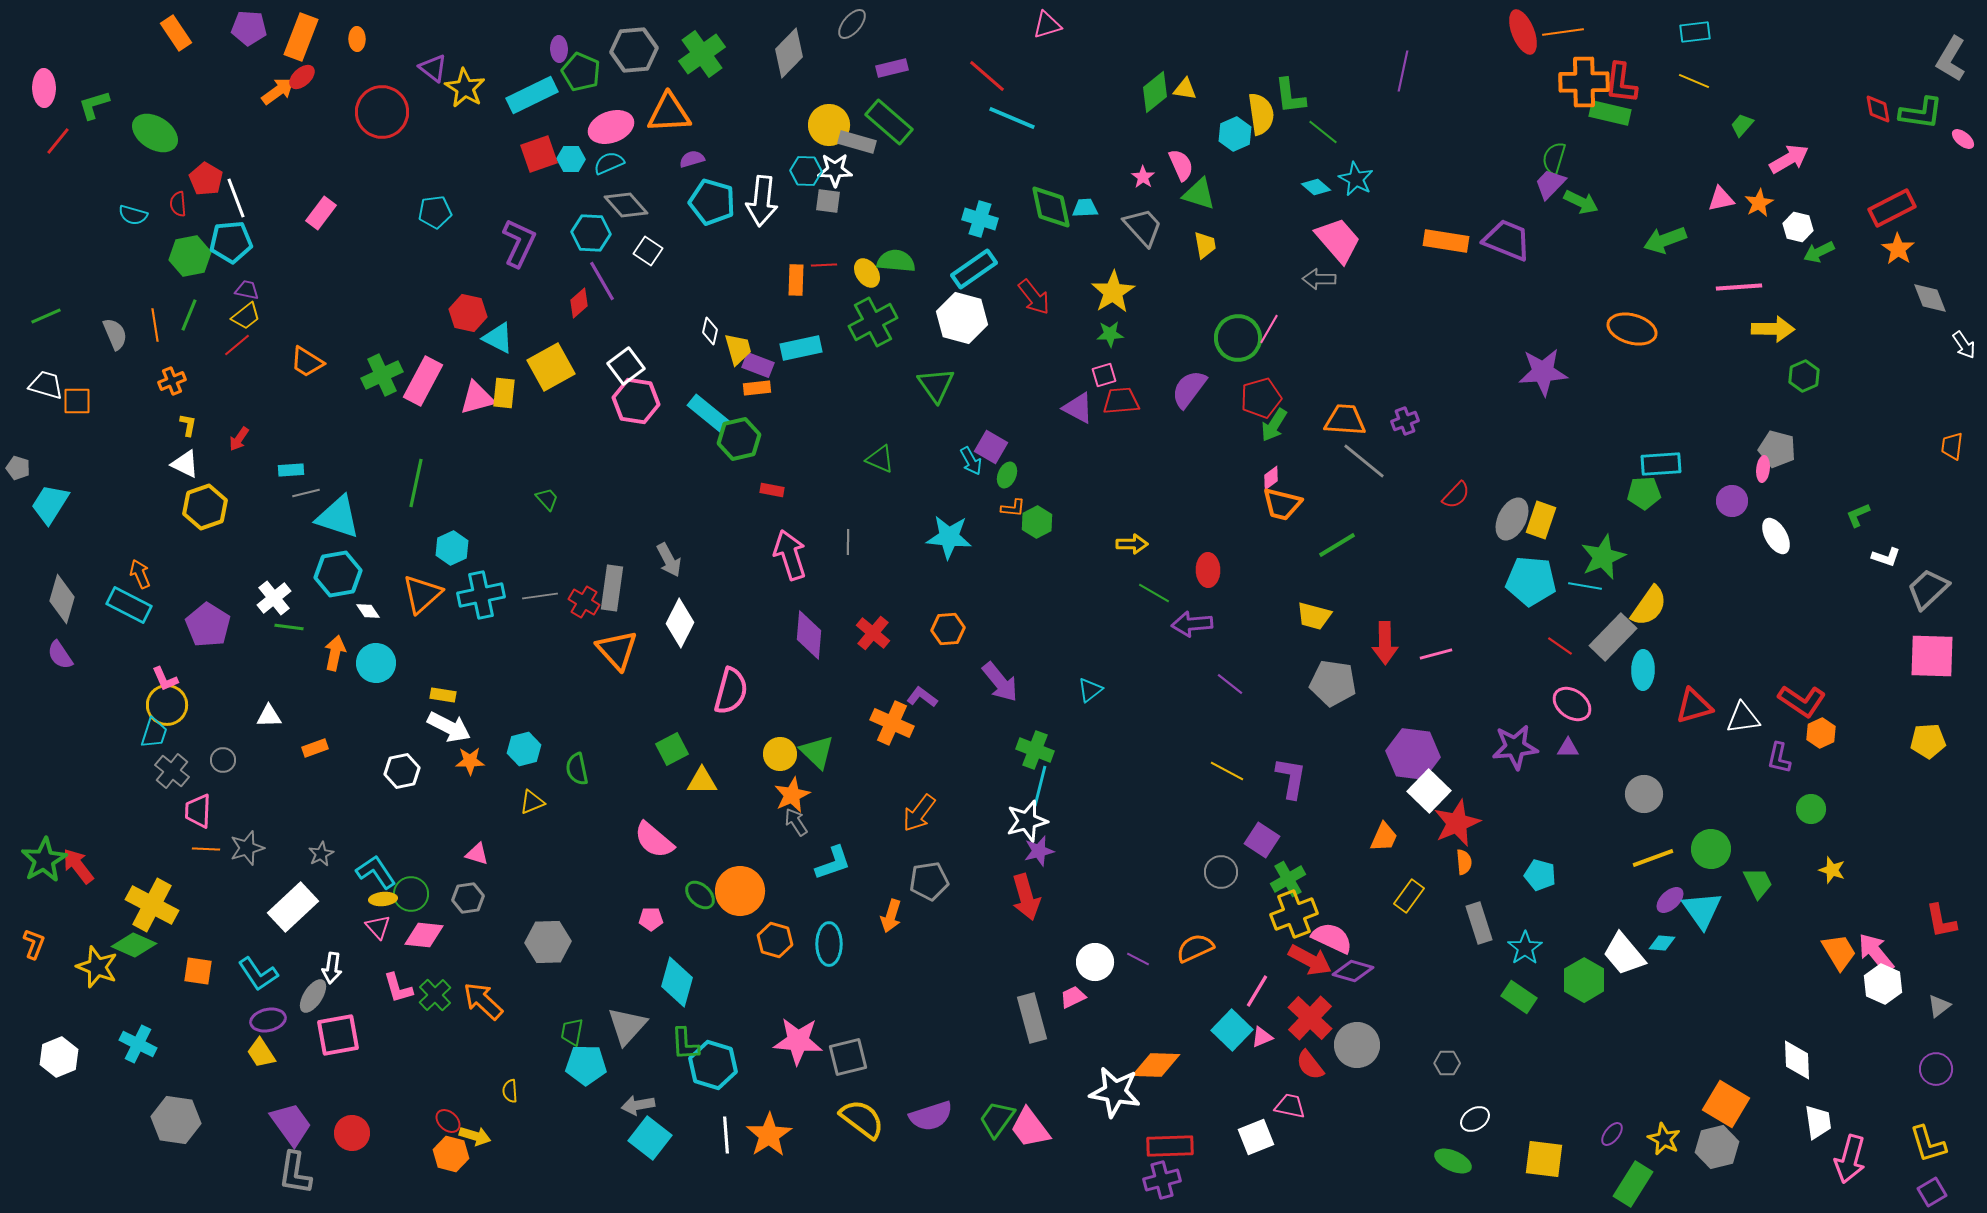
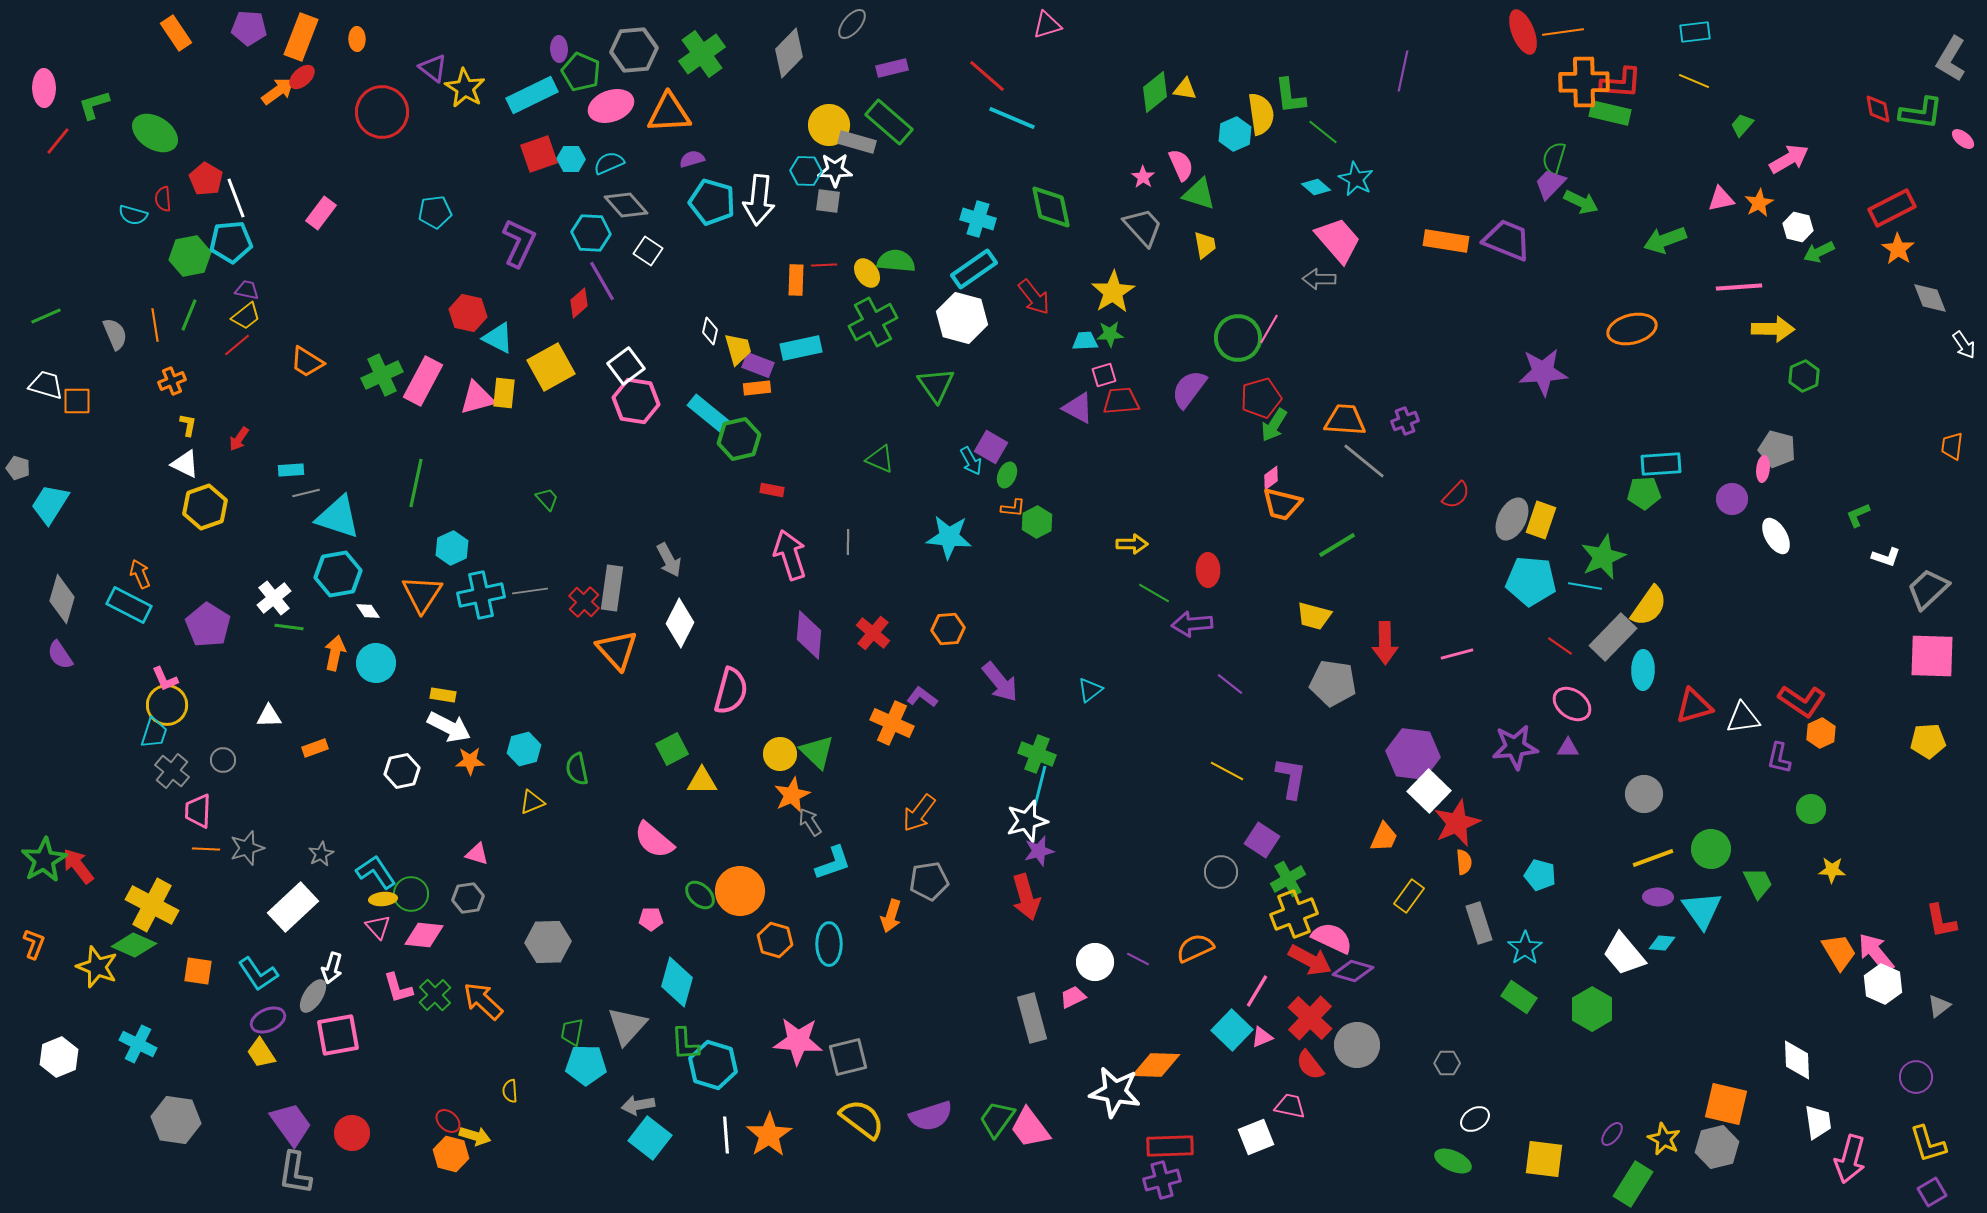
red L-shape at (1621, 83): rotated 93 degrees counterclockwise
pink ellipse at (611, 127): moved 21 px up
white arrow at (762, 201): moved 3 px left, 1 px up
red semicircle at (178, 204): moved 15 px left, 5 px up
cyan trapezoid at (1085, 208): moved 133 px down
cyan cross at (980, 219): moved 2 px left
orange ellipse at (1632, 329): rotated 30 degrees counterclockwise
purple circle at (1732, 501): moved 2 px up
orange triangle at (422, 594): rotated 15 degrees counterclockwise
gray line at (540, 596): moved 10 px left, 5 px up
red cross at (584, 602): rotated 12 degrees clockwise
pink line at (1436, 654): moved 21 px right
green cross at (1035, 750): moved 2 px right, 4 px down
gray arrow at (796, 822): moved 14 px right
yellow star at (1832, 870): rotated 16 degrees counterclockwise
purple ellipse at (1670, 900): moved 12 px left, 3 px up; rotated 44 degrees clockwise
white arrow at (332, 968): rotated 8 degrees clockwise
green hexagon at (1584, 980): moved 8 px right, 29 px down
purple ellipse at (268, 1020): rotated 12 degrees counterclockwise
purple circle at (1936, 1069): moved 20 px left, 8 px down
orange square at (1726, 1104): rotated 18 degrees counterclockwise
